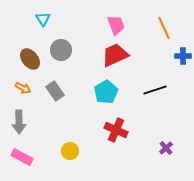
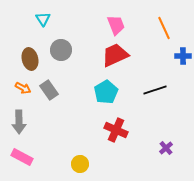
brown ellipse: rotated 25 degrees clockwise
gray rectangle: moved 6 px left, 1 px up
yellow circle: moved 10 px right, 13 px down
